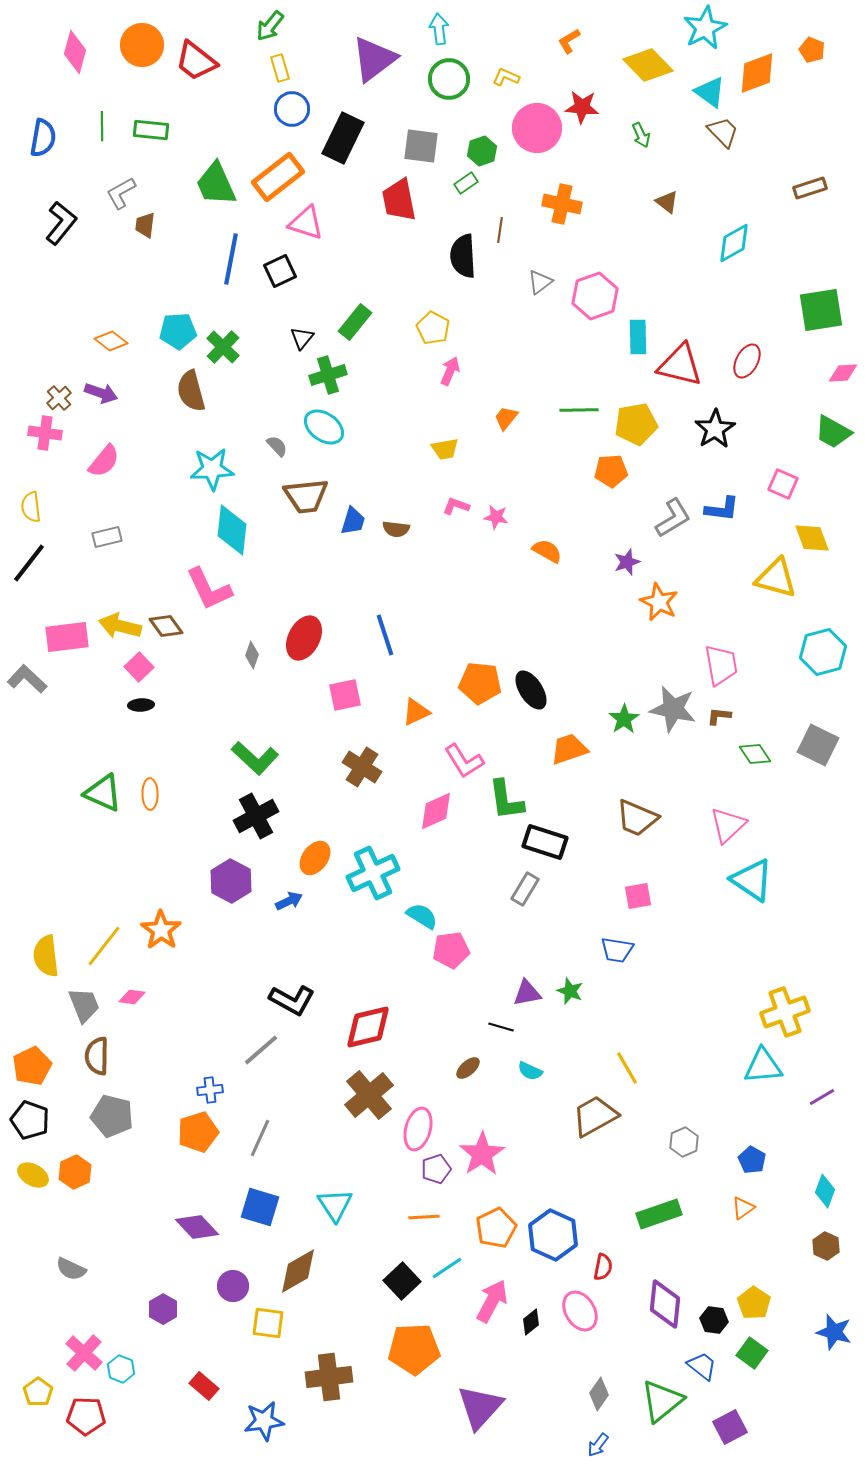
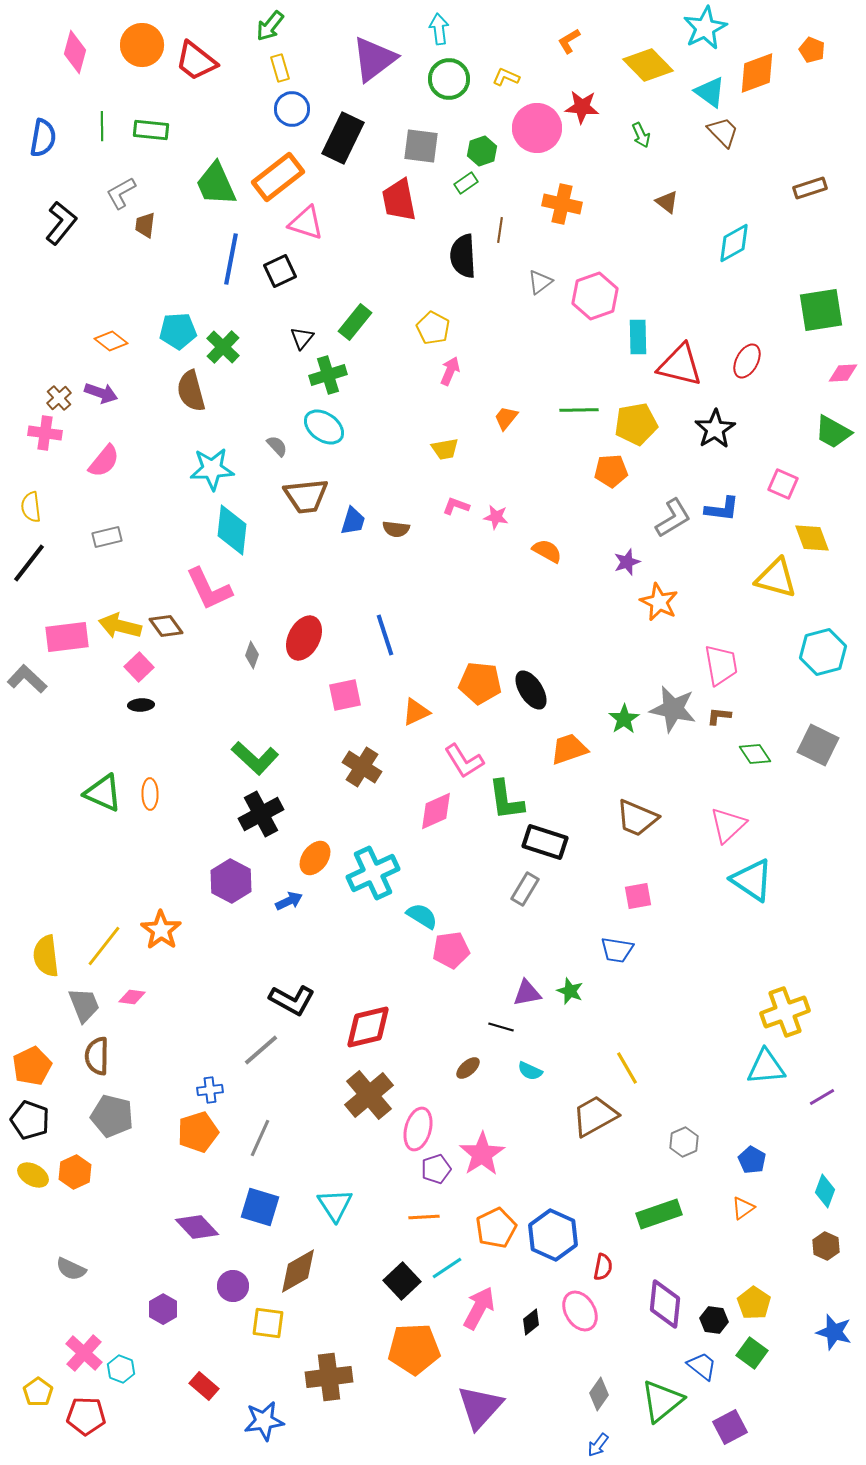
black cross at (256, 816): moved 5 px right, 2 px up
cyan triangle at (763, 1066): moved 3 px right, 1 px down
pink arrow at (492, 1301): moved 13 px left, 7 px down
